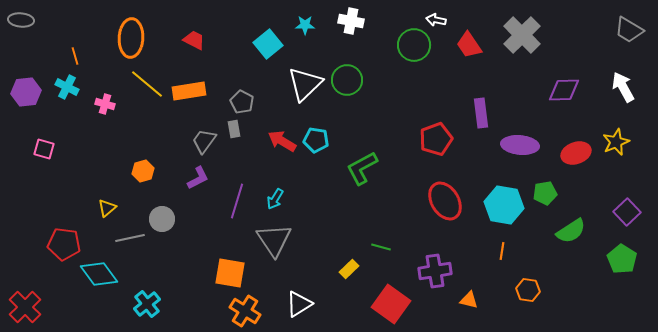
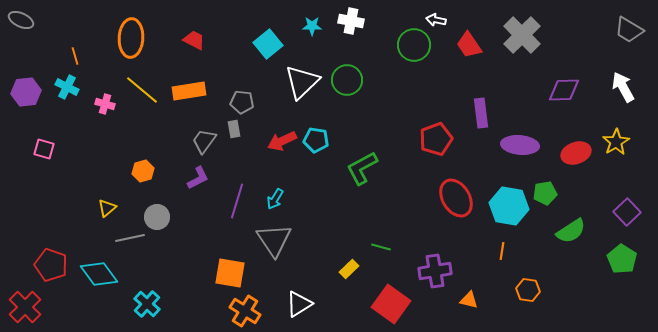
gray ellipse at (21, 20): rotated 20 degrees clockwise
cyan star at (305, 25): moved 7 px right, 1 px down
yellow line at (147, 84): moved 5 px left, 6 px down
white triangle at (305, 84): moved 3 px left, 2 px up
gray pentagon at (242, 102): rotated 20 degrees counterclockwise
red arrow at (282, 141): rotated 56 degrees counterclockwise
yellow star at (616, 142): rotated 8 degrees counterclockwise
red ellipse at (445, 201): moved 11 px right, 3 px up
cyan hexagon at (504, 205): moved 5 px right, 1 px down
gray circle at (162, 219): moved 5 px left, 2 px up
red pentagon at (64, 244): moved 13 px left, 21 px down; rotated 12 degrees clockwise
cyan cross at (147, 304): rotated 8 degrees counterclockwise
